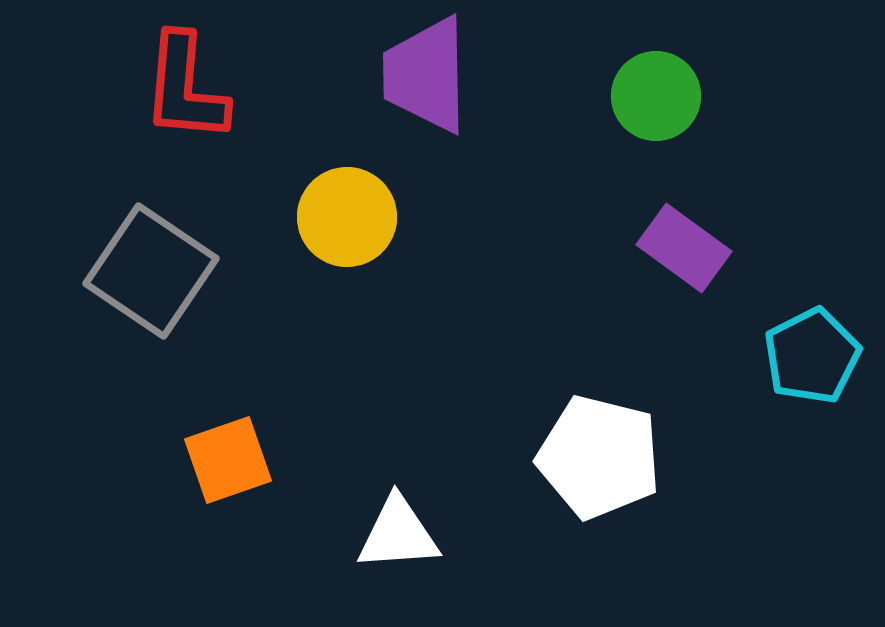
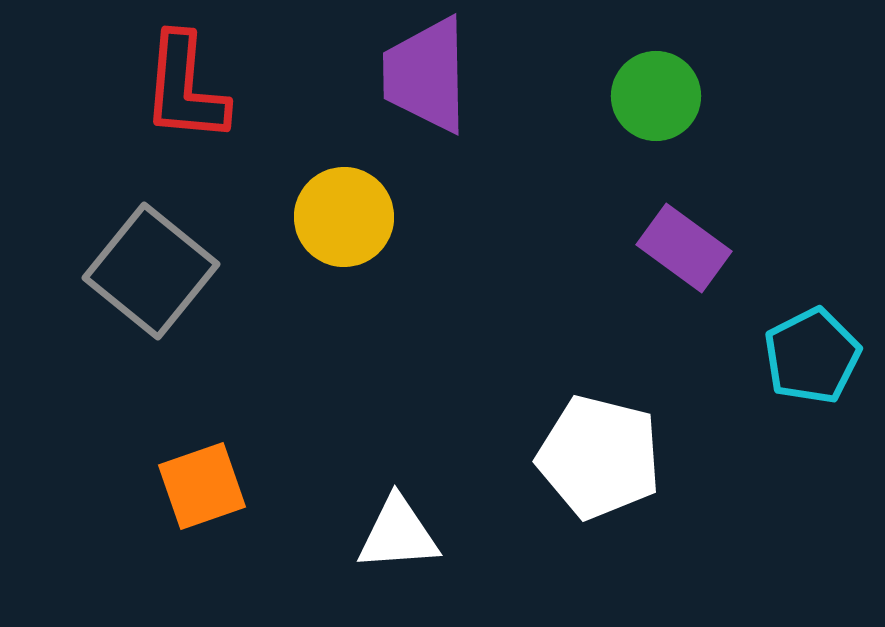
yellow circle: moved 3 px left
gray square: rotated 5 degrees clockwise
orange square: moved 26 px left, 26 px down
